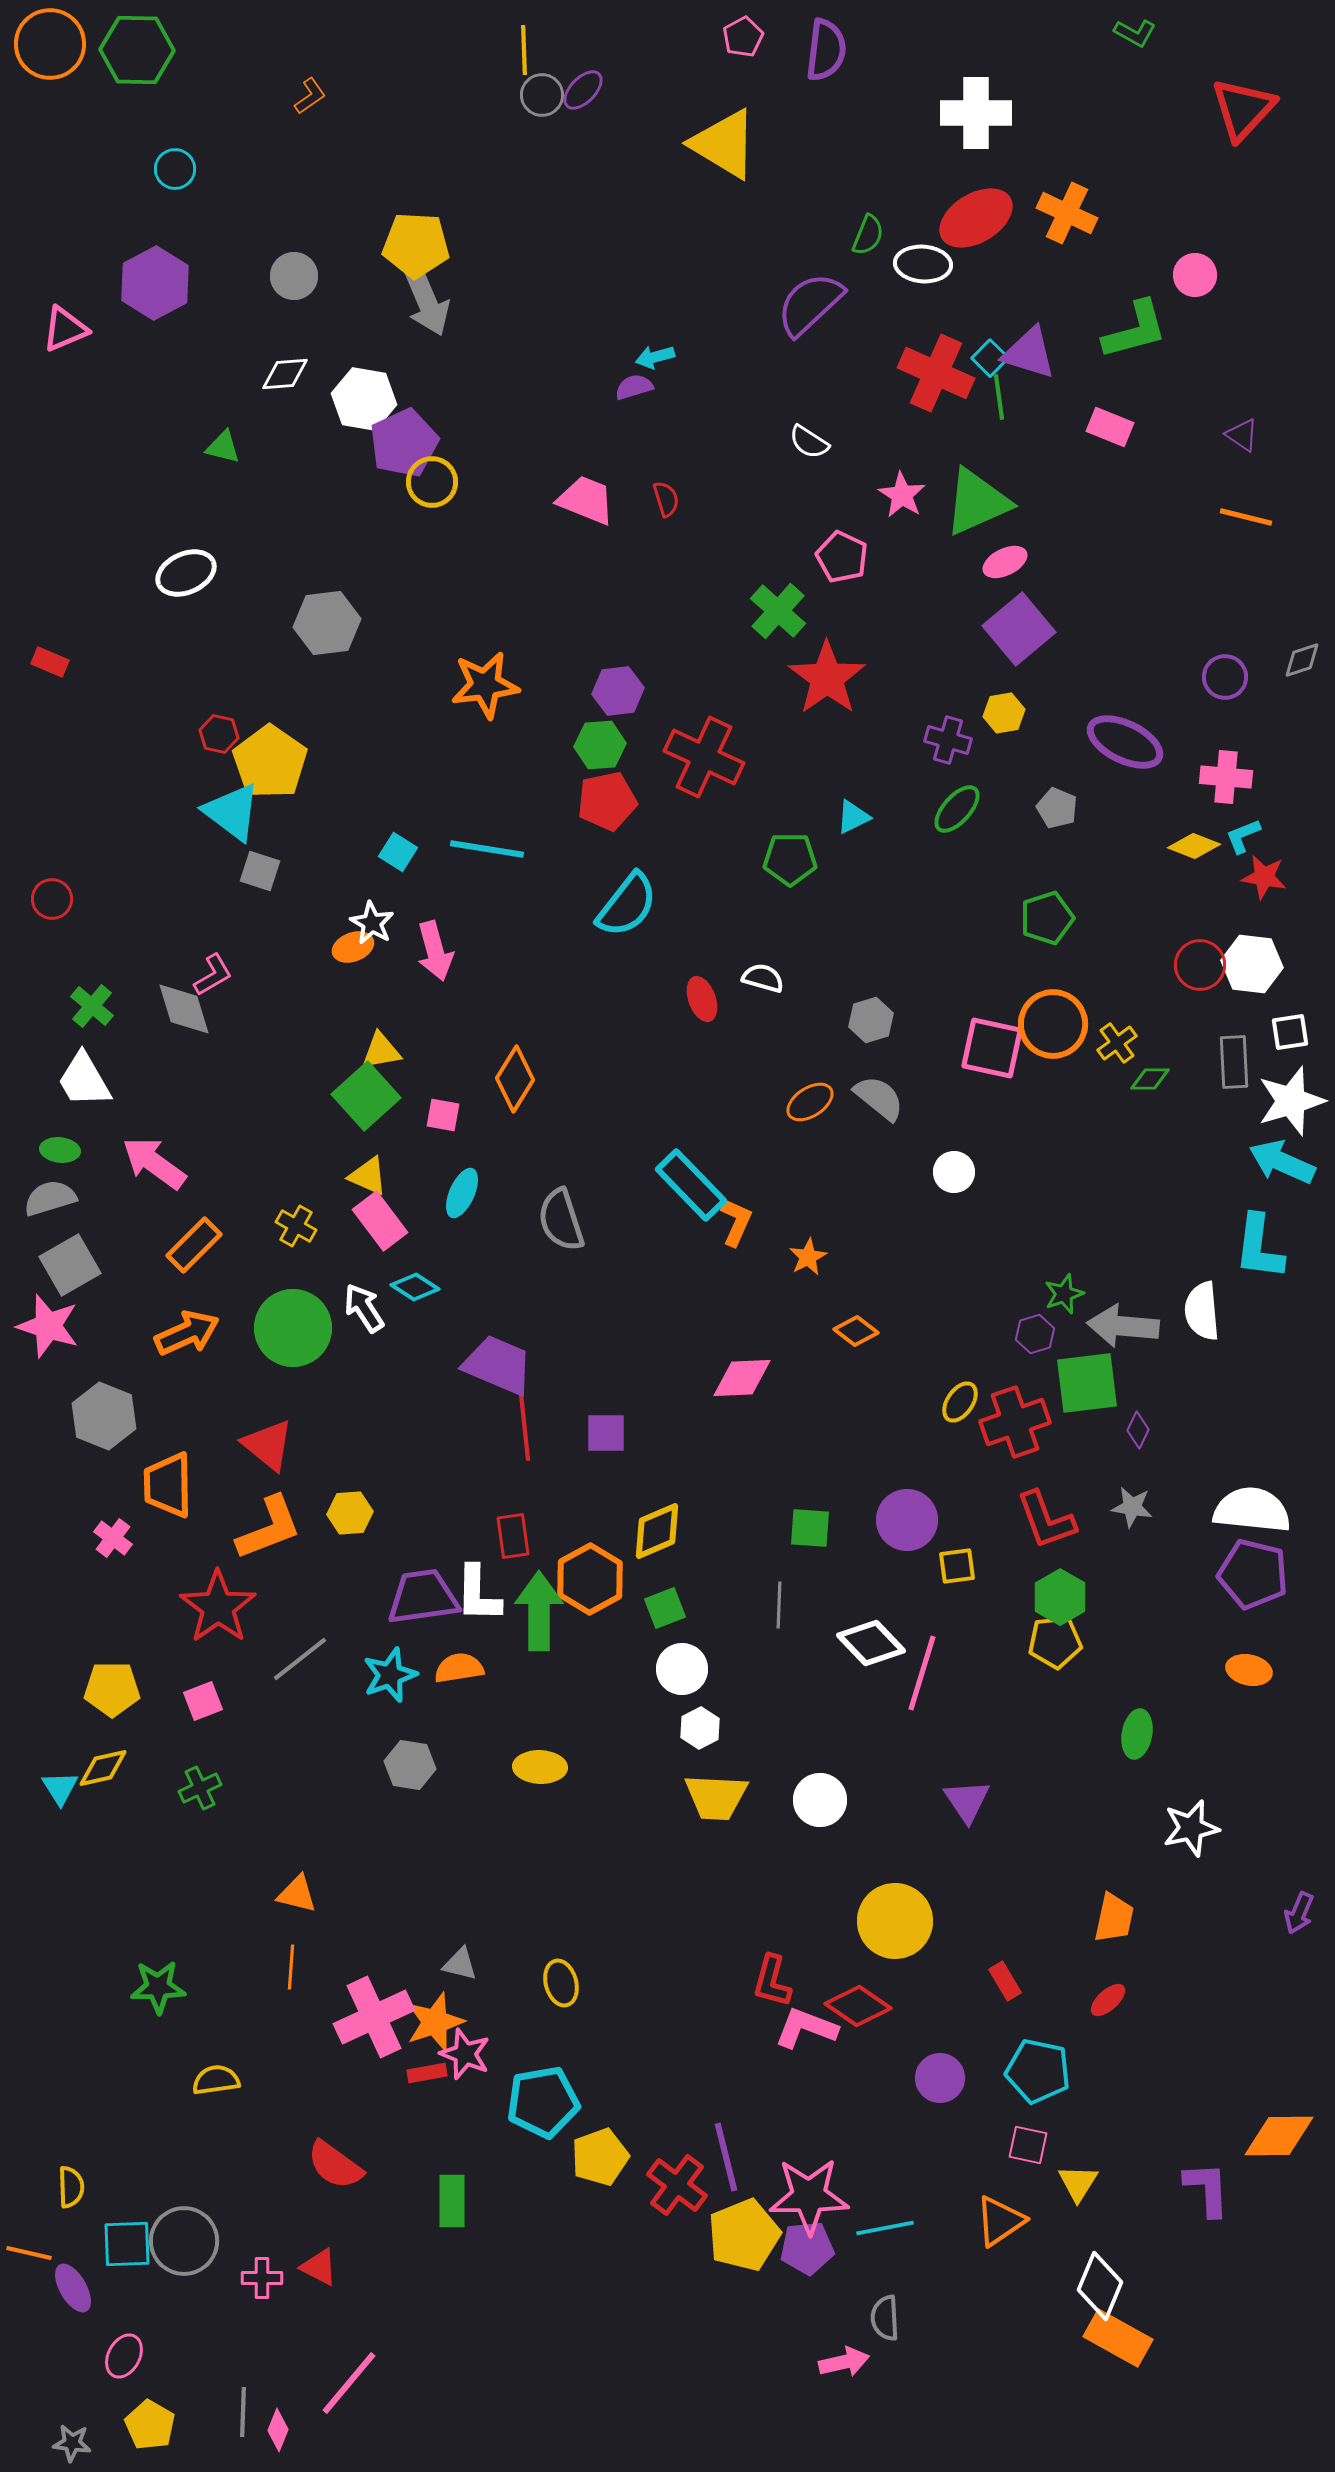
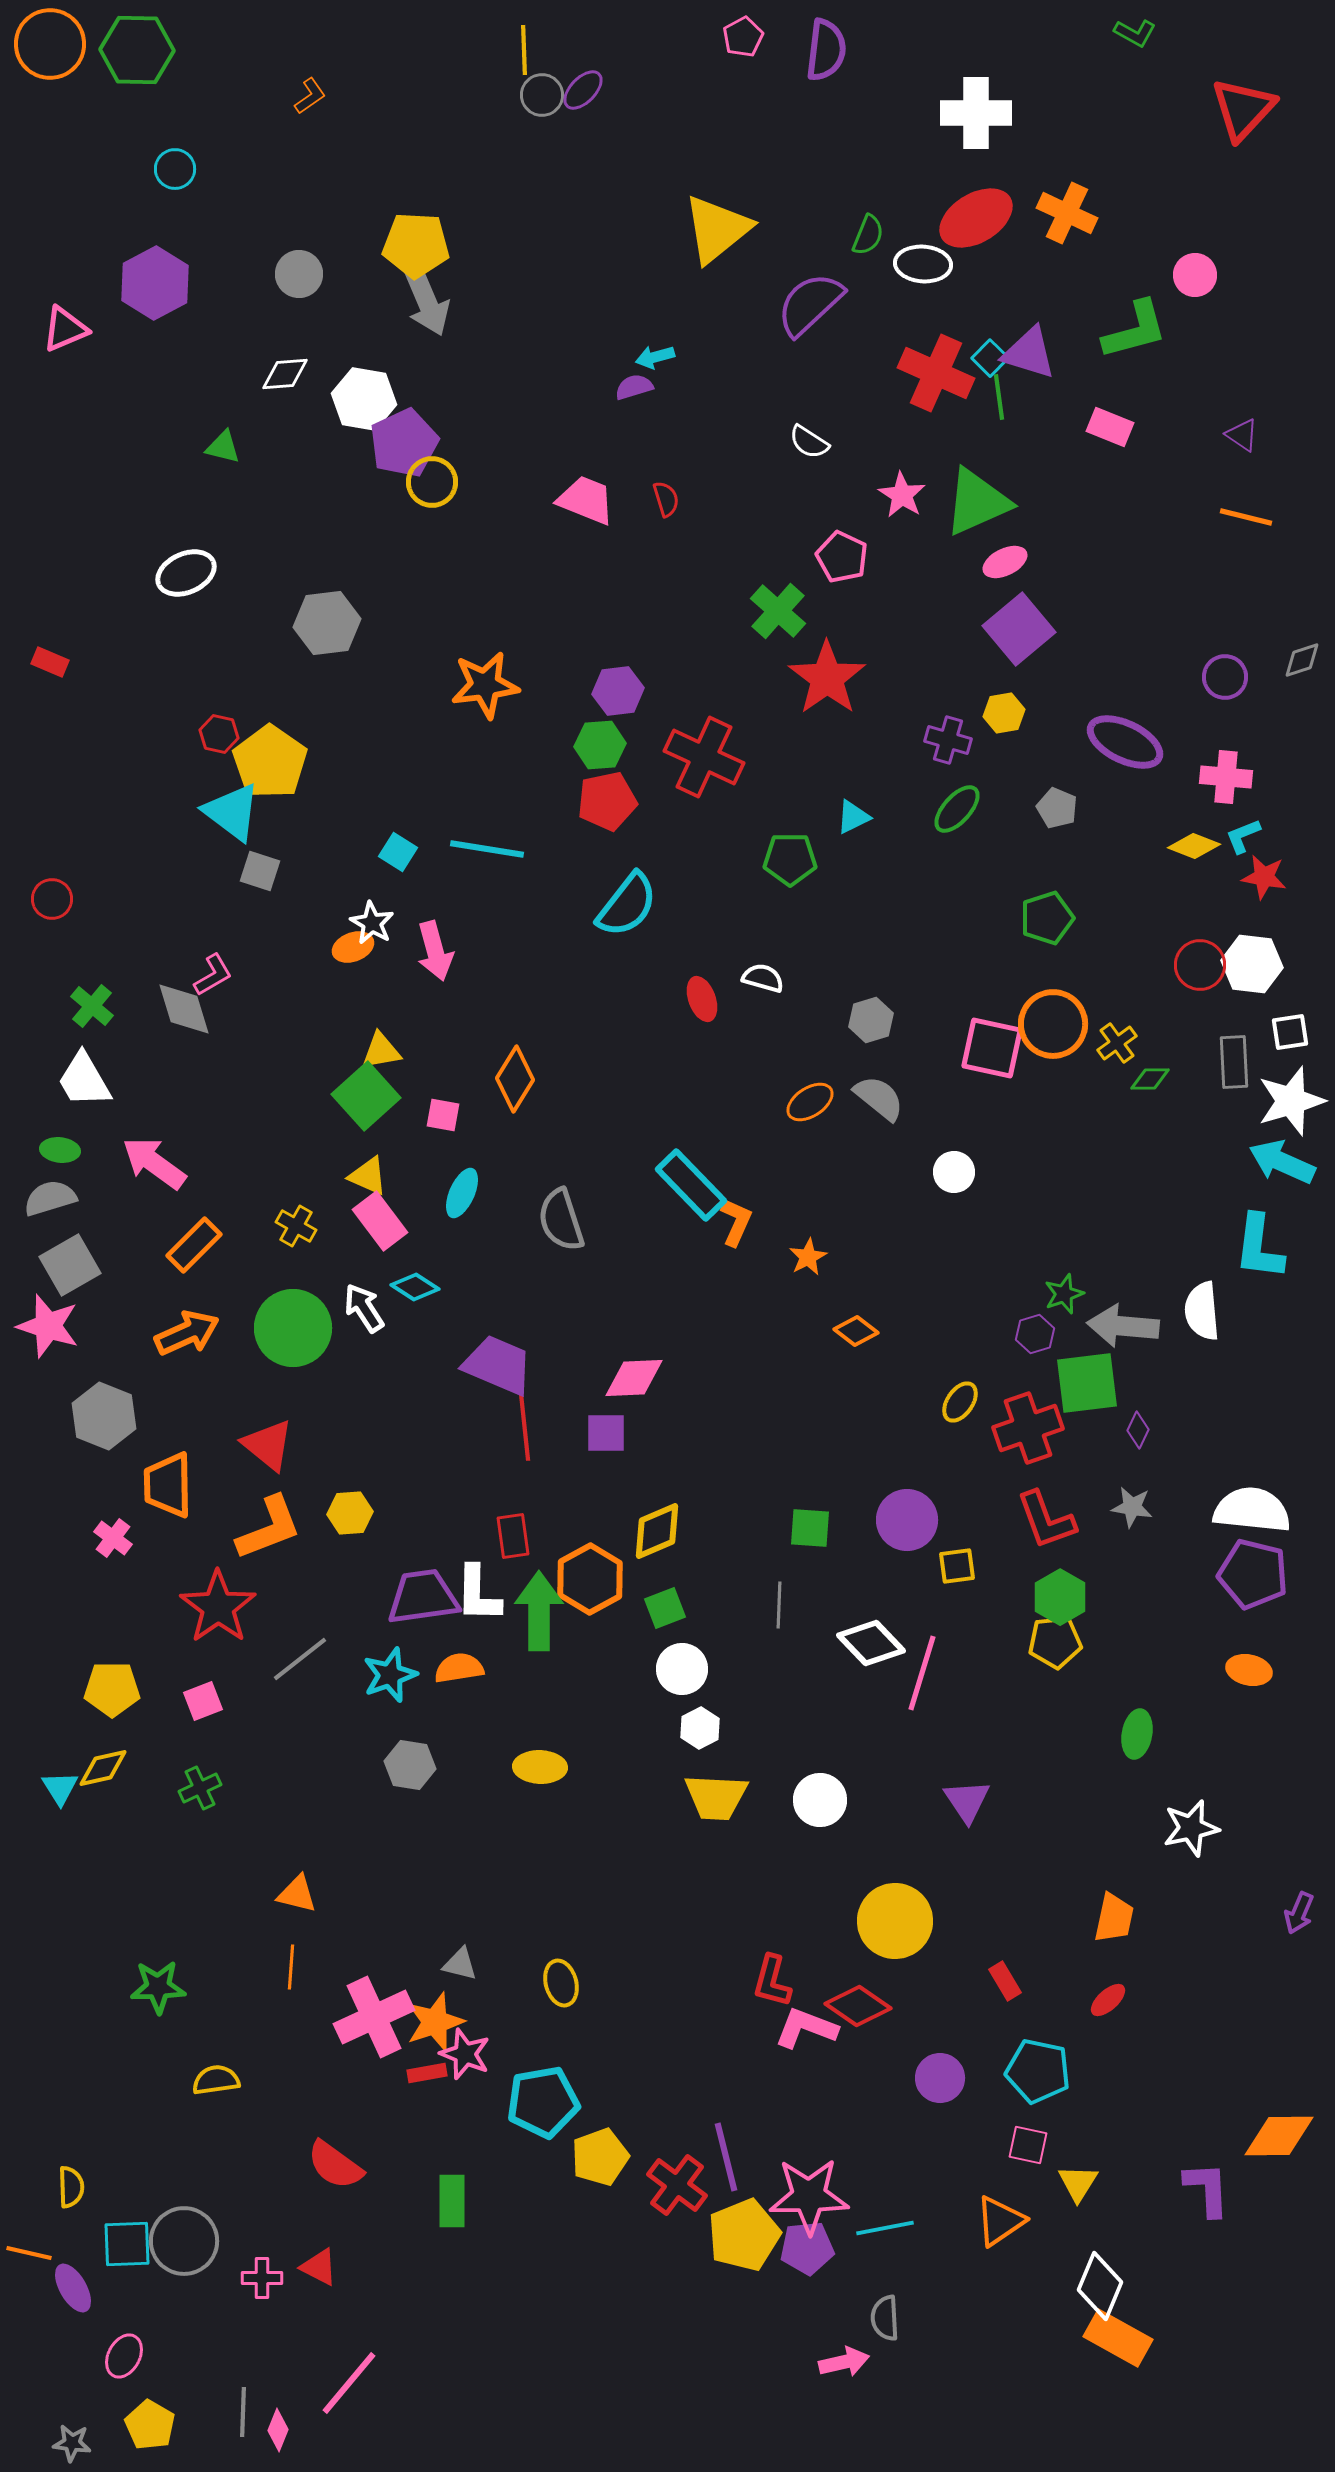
yellow triangle at (724, 144): moved 7 px left, 85 px down; rotated 50 degrees clockwise
gray circle at (294, 276): moved 5 px right, 2 px up
pink diamond at (742, 1378): moved 108 px left
red cross at (1015, 1422): moved 13 px right, 6 px down
